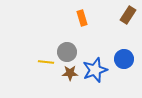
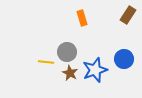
brown star: rotated 28 degrees clockwise
